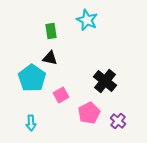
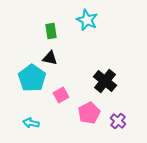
cyan arrow: rotated 105 degrees clockwise
